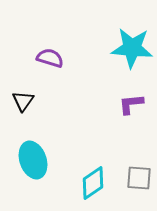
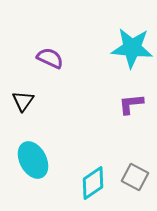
purple semicircle: rotated 8 degrees clockwise
cyan ellipse: rotated 9 degrees counterclockwise
gray square: moved 4 px left, 1 px up; rotated 24 degrees clockwise
